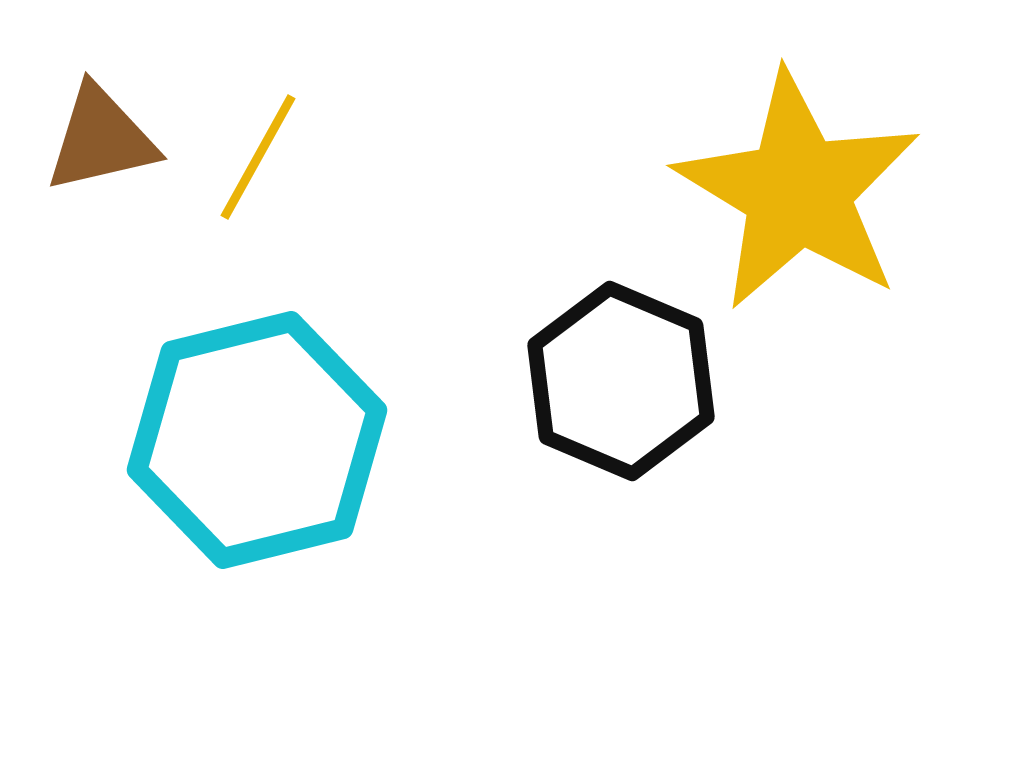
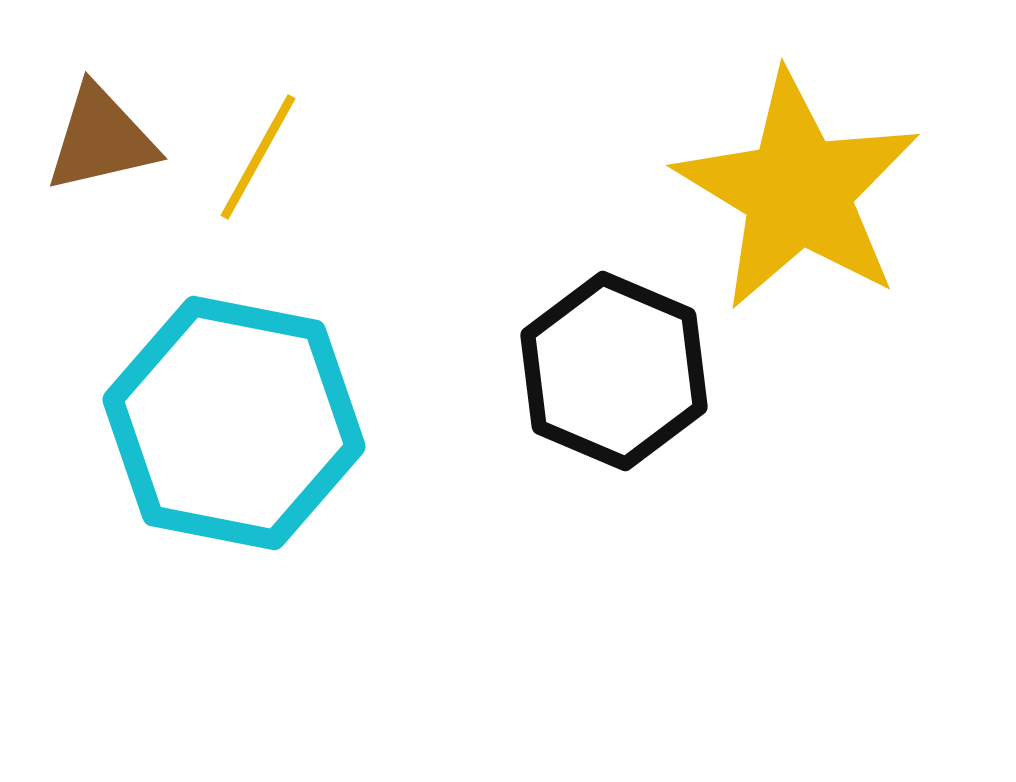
black hexagon: moved 7 px left, 10 px up
cyan hexagon: moved 23 px left, 17 px up; rotated 25 degrees clockwise
